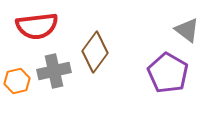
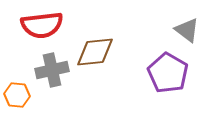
red semicircle: moved 5 px right, 1 px up
brown diamond: rotated 48 degrees clockwise
gray cross: moved 2 px left, 1 px up
orange hexagon: moved 14 px down; rotated 20 degrees clockwise
